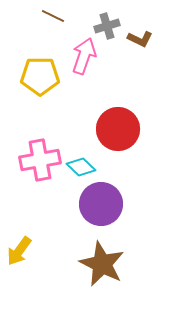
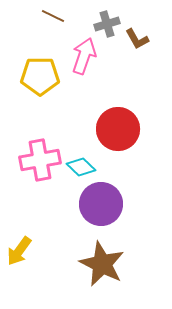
gray cross: moved 2 px up
brown L-shape: moved 3 px left; rotated 35 degrees clockwise
